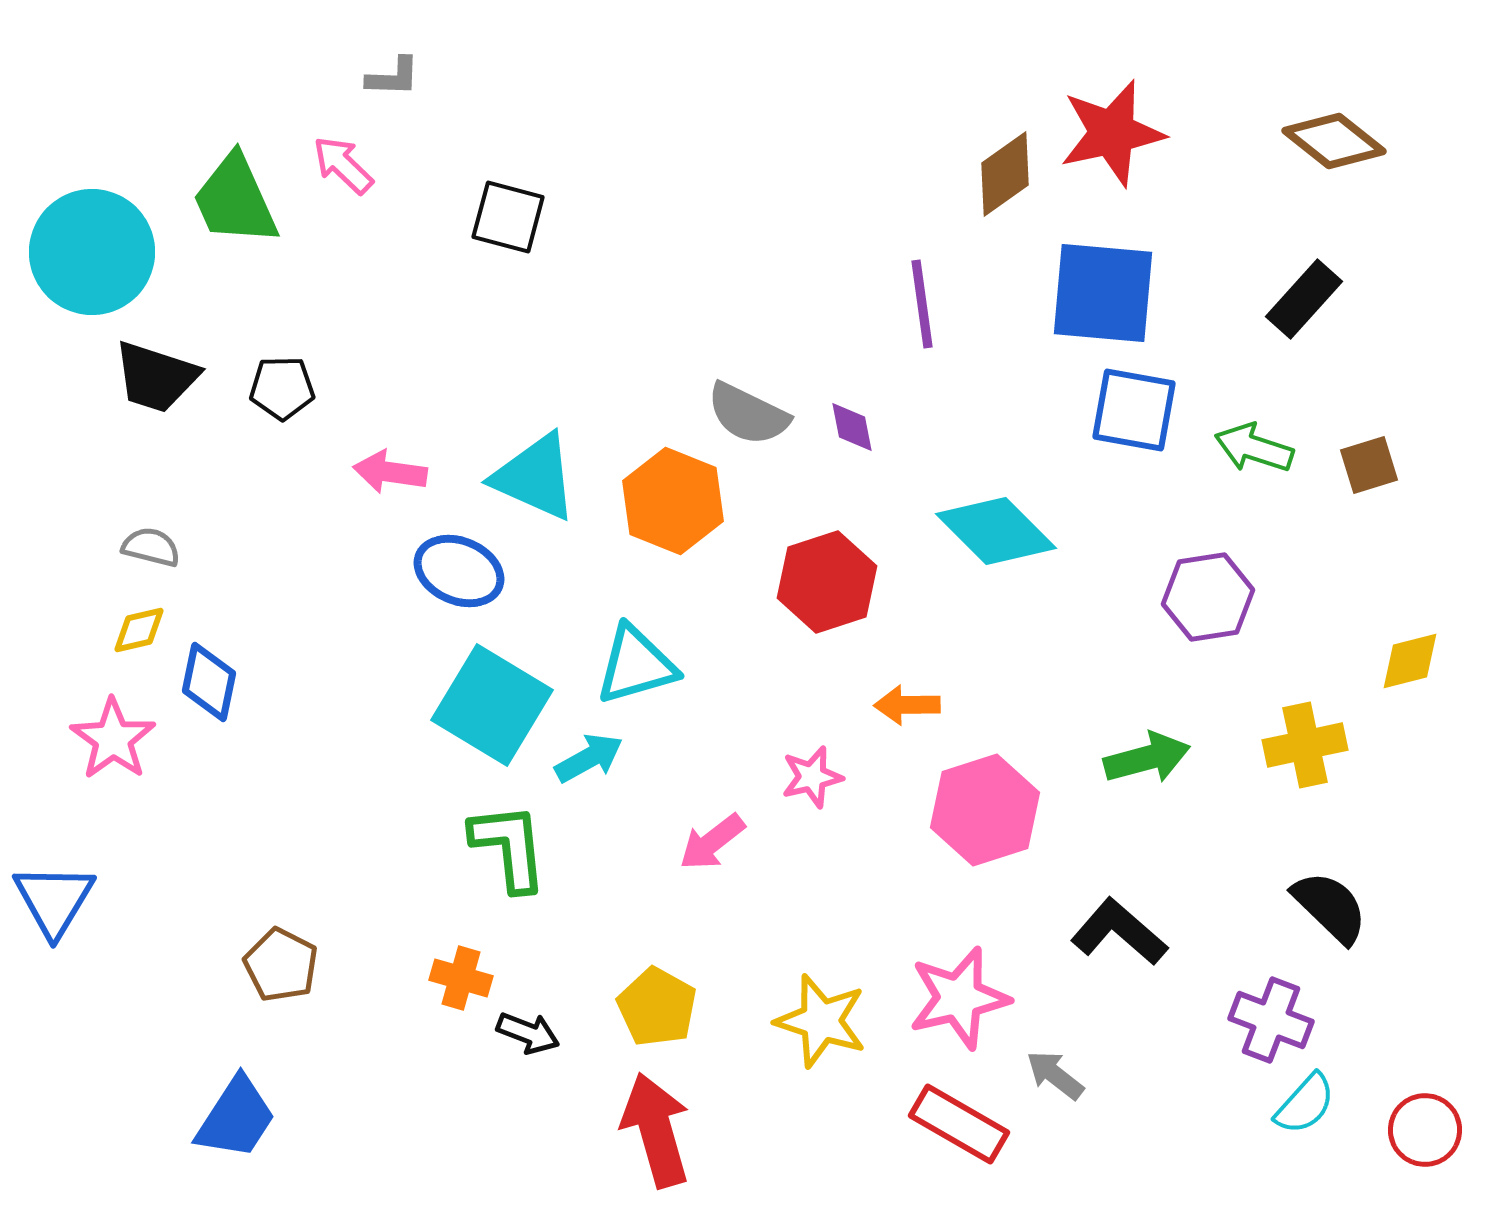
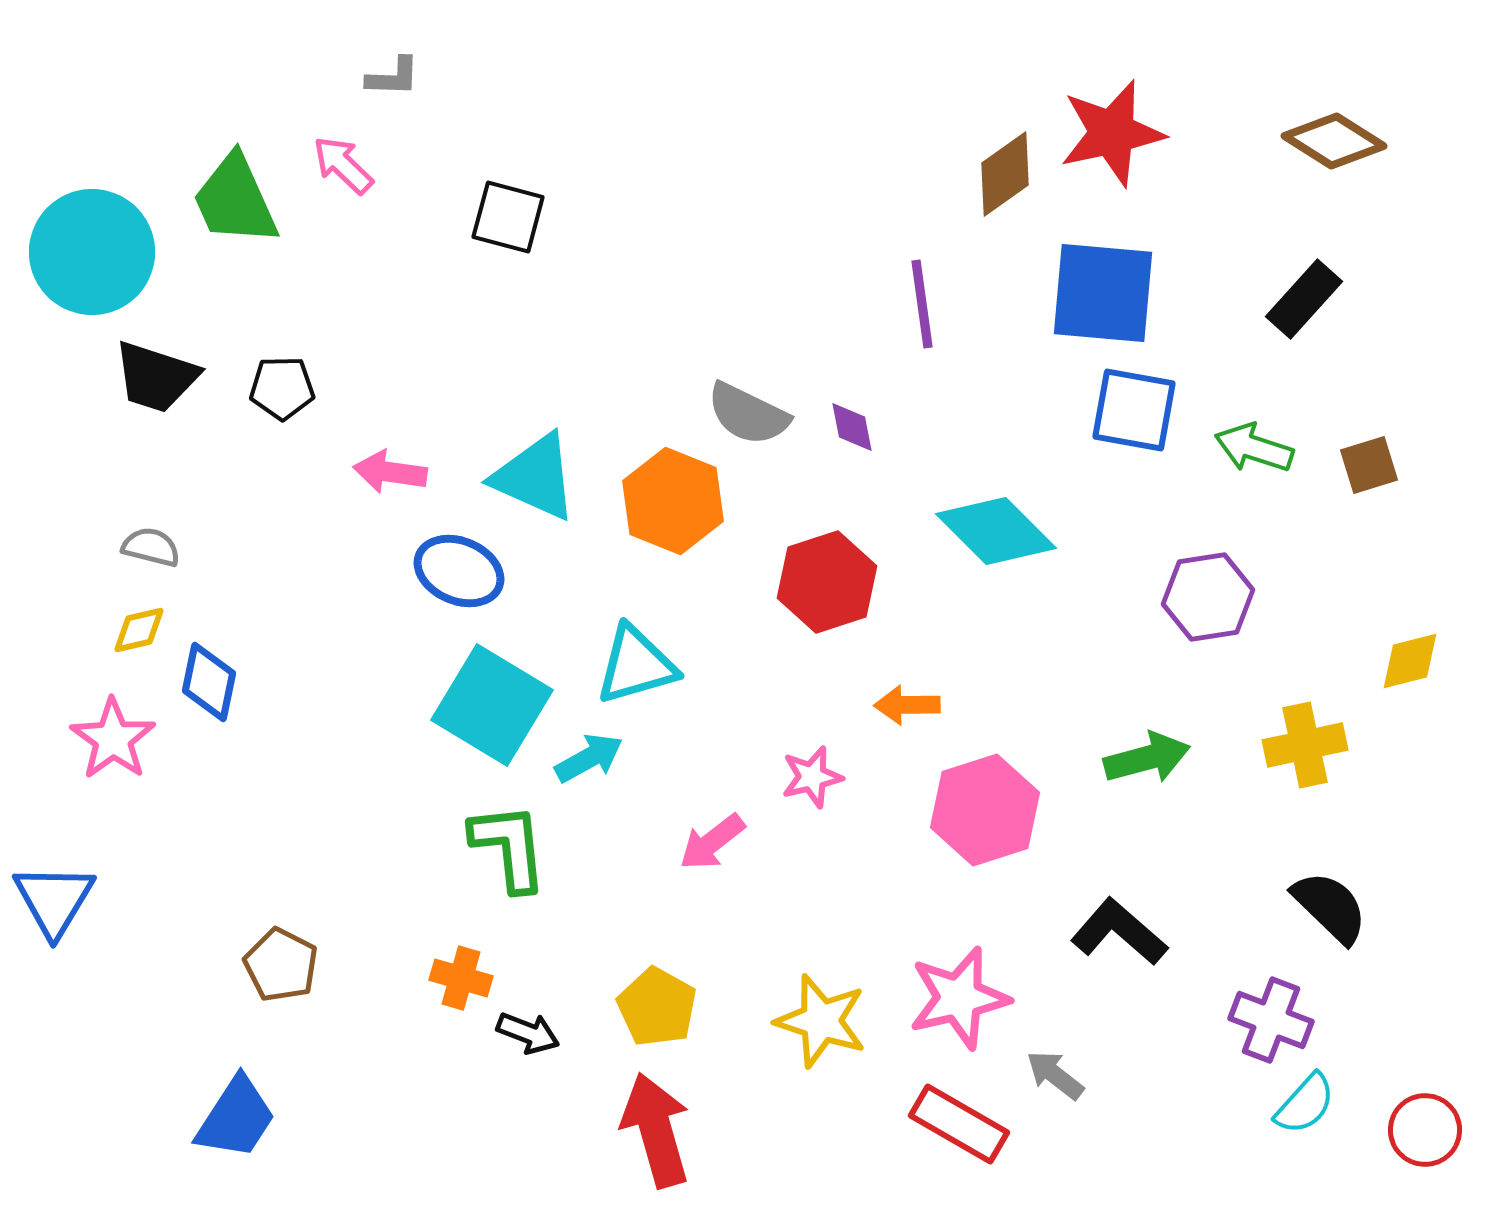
brown diamond at (1334, 141): rotated 6 degrees counterclockwise
